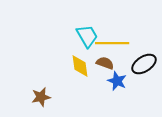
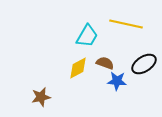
cyan trapezoid: rotated 60 degrees clockwise
yellow line: moved 14 px right, 19 px up; rotated 12 degrees clockwise
yellow diamond: moved 2 px left, 2 px down; rotated 70 degrees clockwise
blue star: rotated 18 degrees counterclockwise
